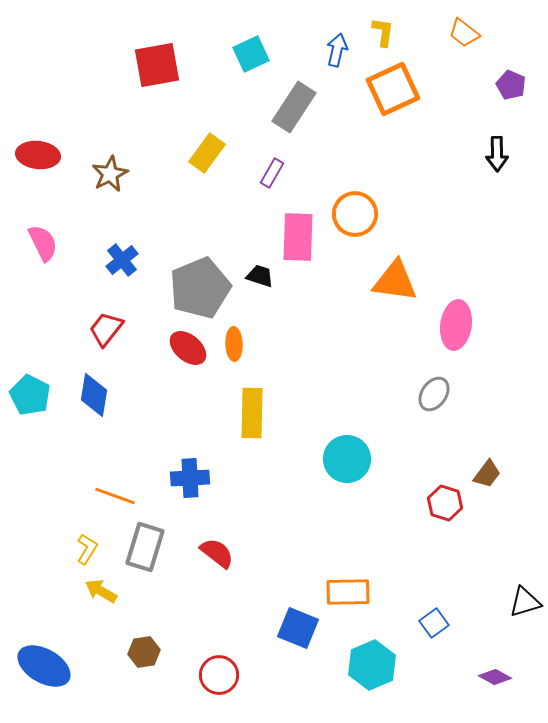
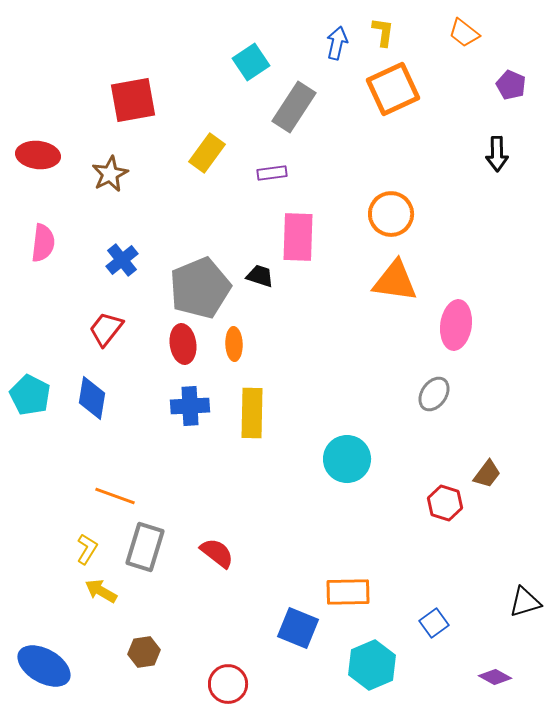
blue arrow at (337, 50): moved 7 px up
cyan square at (251, 54): moved 8 px down; rotated 9 degrees counterclockwise
red square at (157, 65): moved 24 px left, 35 px down
purple rectangle at (272, 173): rotated 52 degrees clockwise
orange circle at (355, 214): moved 36 px right
pink semicircle at (43, 243): rotated 33 degrees clockwise
red ellipse at (188, 348): moved 5 px left, 4 px up; rotated 42 degrees clockwise
blue diamond at (94, 395): moved 2 px left, 3 px down
blue cross at (190, 478): moved 72 px up
red circle at (219, 675): moved 9 px right, 9 px down
